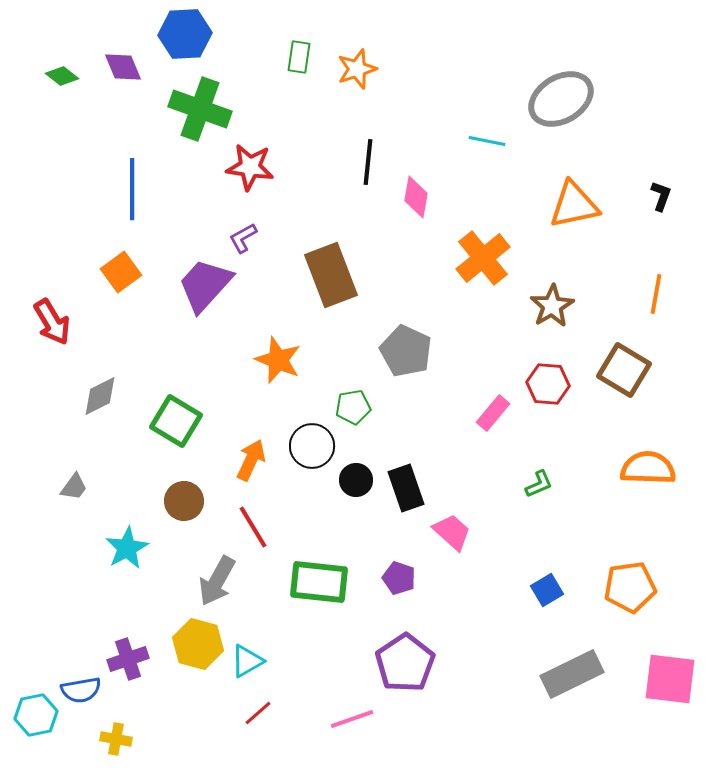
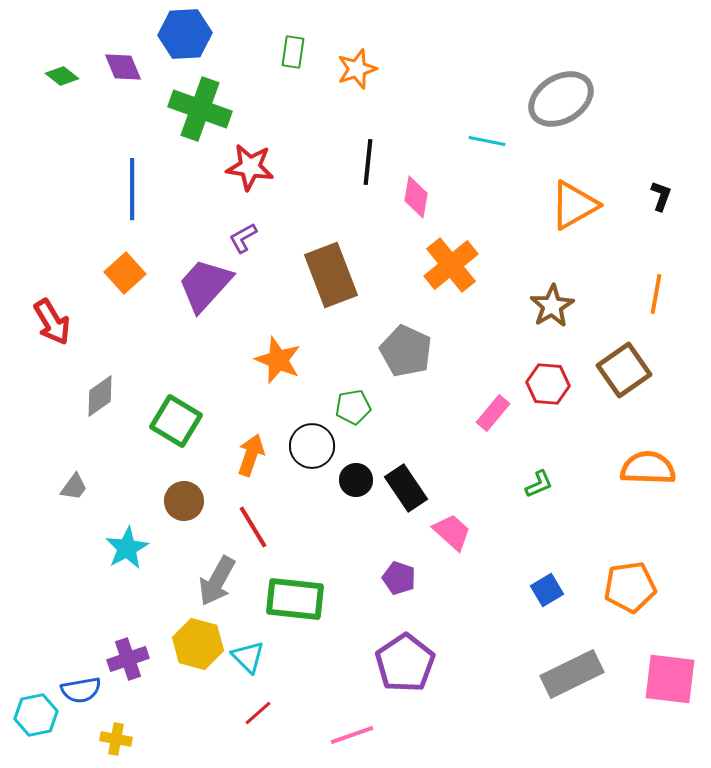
green rectangle at (299, 57): moved 6 px left, 5 px up
orange triangle at (574, 205): rotated 18 degrees counterclockwise
orange cross at (483, 258): moved 32 px left, 7 px down
orange square at (121, 272): moved 4 px right, 1 px down; rotated 6 degrees counterclockwise
brown square at (624, 370): rotated 24 degrees clockwise
gray diamond at (100, 396): rotated 9 degrees counterclockwise
orange arrow at (251, 460): moved 5 px up; rotated 6 degrees counterclockwise
black rectangle at (406, 488): rotated 15 degrees counterclockwise
green rectangle at (319, 582): moved 24 px left, 17 px down
cyan triangle at (247, 661): moved 1 px right, 4 px up; rotated 45 degrees counterclockwise
pink line at (352, 719): moved 16 px down
